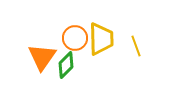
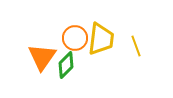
yellow trapezoid: rotated 8 degrees clockwise
